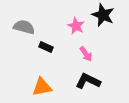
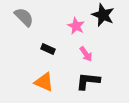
gray semicircle: moved 10 px up; rotated 30 degrees clockwise
black rectangle: moved 2 px right, 2 px down
black L-shape: rotated 20 degrees counterclockwise
orange triangle: moved 2 px right, 5 px up; rotated 35 degrees clockwise
